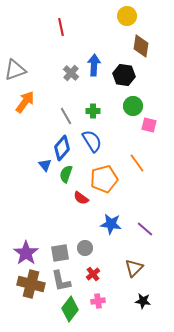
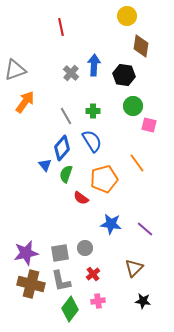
purple star: rotated 25 degrees clockwise
